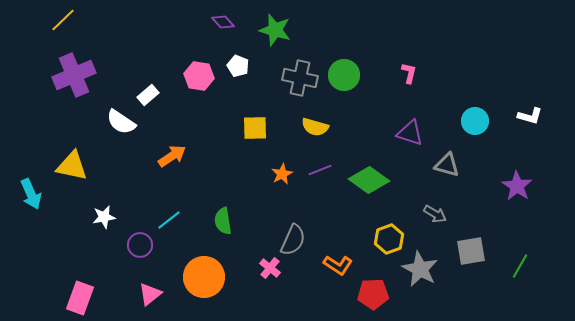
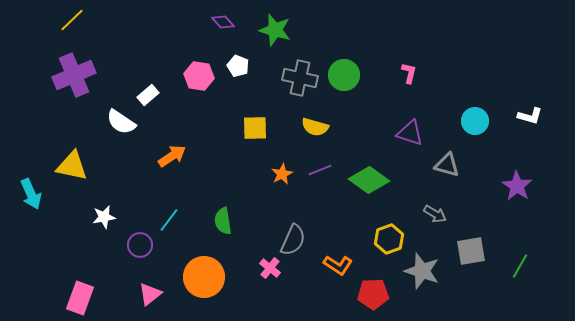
yellow line: moved 9 px right
cyan line: rotated 15 degrees counterclockwise
gray star: moved 2 px right, 2 px down; rotated 9 degrees counterclockwise
